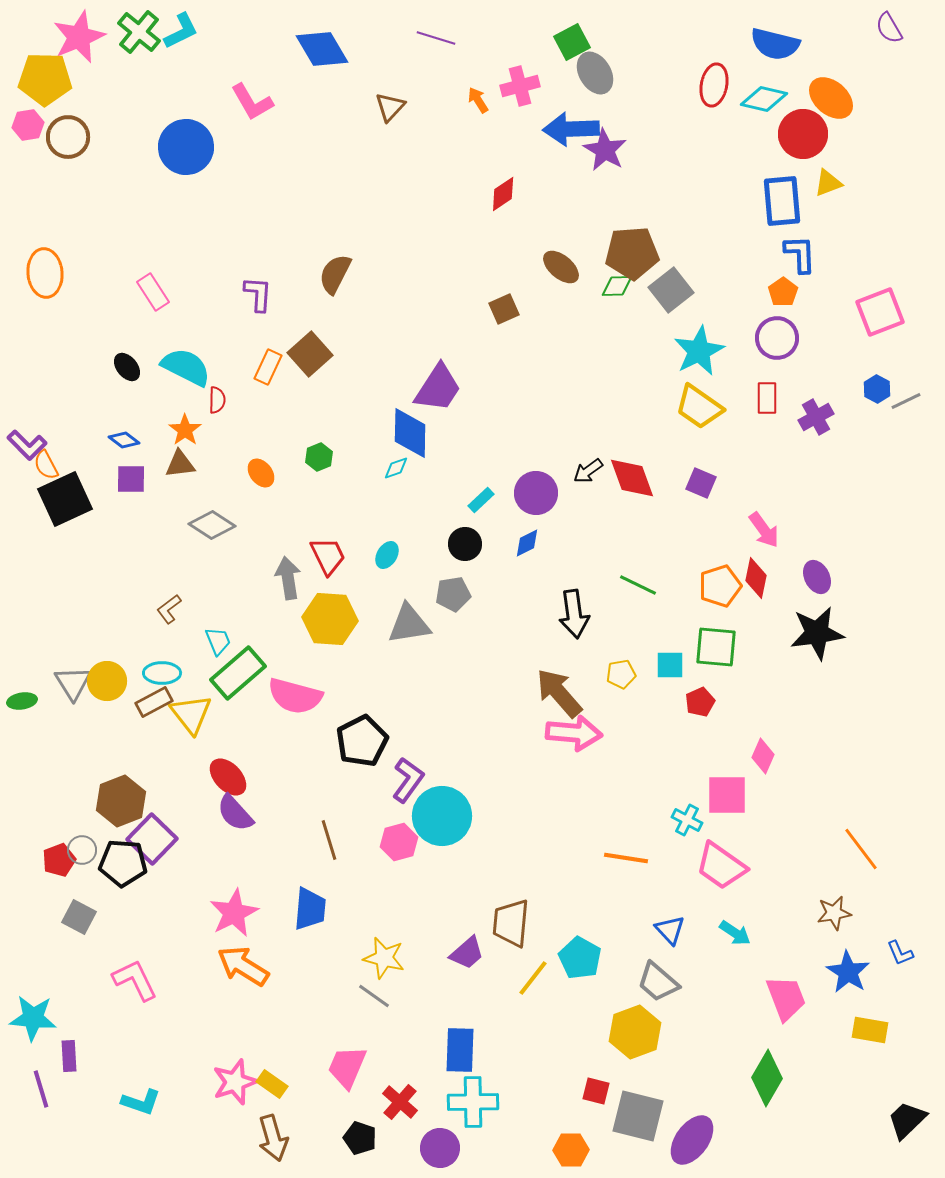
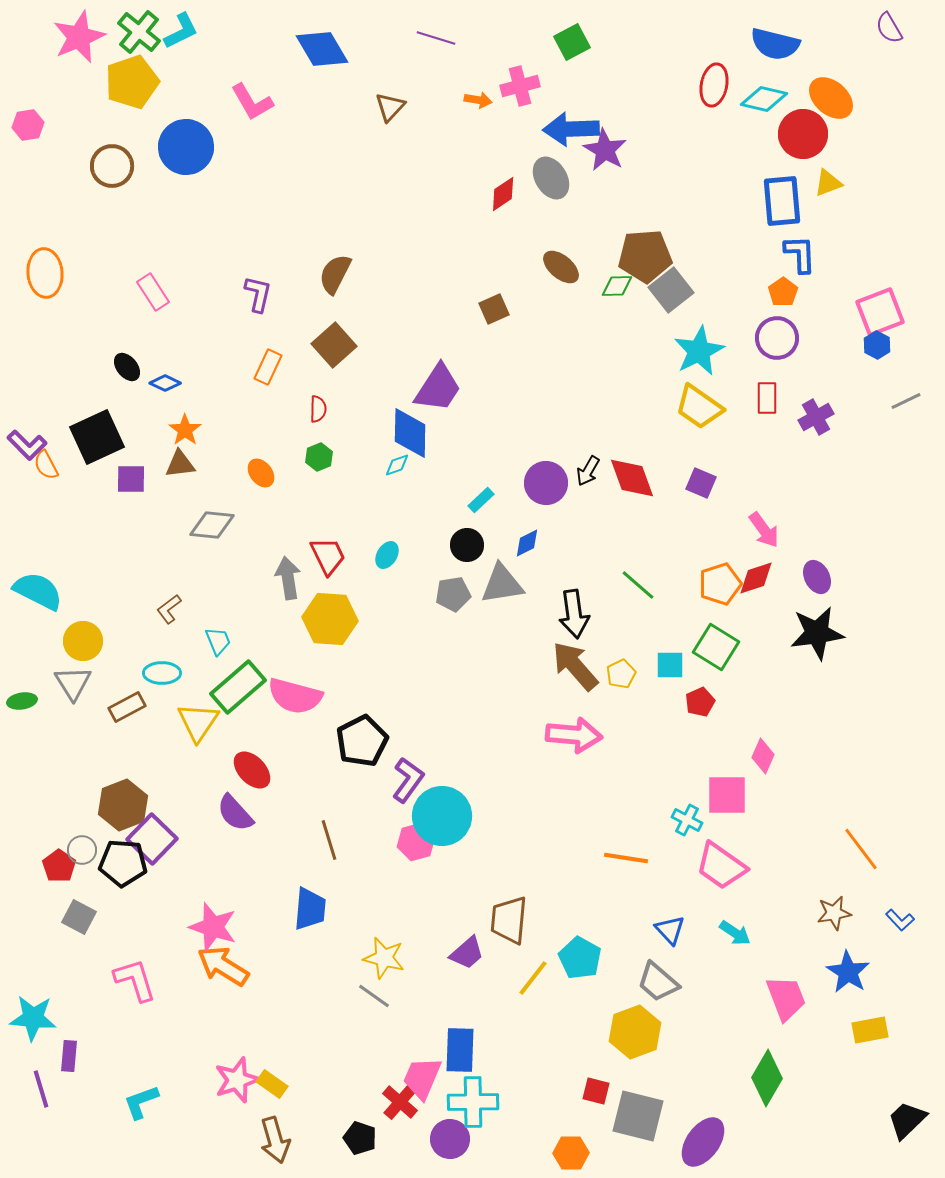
gray ellipse at (595, 73): moved 44 px left, 105 px down
yellow pentagon at (45, 79): moved 87 px right, 3 px down; rotated 20 degrees counterclockwise
orange arrow at (478, 100): rotated 132 degrees clockwise
brown circle at (68, 137): moved 44 px right, 29 px down
brown pentagon at (632, 253): moved 13 px right, 3 px down
purple L-shape at (258, 294): rotated 9 degrees clockwise
brown square at (504, 309): moved 10 px left
brown square at (310, 354): moved 24 px right, 9 px up
cyan semicircle at (186, 367): moved 148 px left, 224 px down
blue hexagon at (877, 389): moved 44 px up
red semicircle at (217, 400): moved 101 px right, 9 px down
blue diamond at (124, 440): moved 41 px right, 57 px up; rotated 12 degrees counterclockwise
cyan diamond at (396, 468): moved 1 px right, 3 px up
black arrow at (588, 471): rotated 24 degrees counterclockwise
purple circle at (536, 493): moved 10 px right, 10 px up
black square at (65, 499): moved 32 px right, 62 px up
gray diamond at (212, 525): rotated 27 degrees counterclockwise
black circle at (465, 544): moved 2 px right, 1 px down
red diamond at (756, 578): rotated 60 degrees clockwise
green line at (638, 585): rotated 15 degrees clockwise
orange pentagon at (720, 586): moved 2 px up
gray triangle at (409, 624): moved 93 px right, 40 px up
green square at (716, 647): rotated 27 degrees clockwise
green rectangle at (238, 673): moved 14 px down
yellow pentagon at (621, 674): rotated 16 degrees counterclockwise
yellow circle at (107, 681): moved 24 px left, 40 px up
brown arrow at (559, 693): moved 16 px right, 27 px up
brown rectangle at (154, 702): moved 27 px left, 5 px down
yellow triangle at (191, 714): moved 7 px right, 8 px down; rotated 12 degrees clockwise
pink arrow at (574, 733): moved 2 px down
red ellipse at (228, 777): moved 24 px right, 7 px up
brown hexagon at (121, 801): moved 2 px right, 4 px down
pink hexagon at (399, 842): moved 17 px right
red pentagon at (59, 860): moved 6 px down; rotated 16 degrees counterclockwise
pink star at (234, 913): moved 21 px left, 14 px down; rotated 27 degrees counterclockwise
brown trapezoid at (511, 923): moved 2 px left, 3 px up
blue L-shape at (900, 953): moved 33 px up; rotated 20 degrees counterclockwise
orange arrow at (243, 966): moved 20 px left
pink L-shape at (135, 980): rotated 9 degrees clockwise
yellow rectangle at (870, 1030): rotated 21 degrees counterclockwise
purple rectangle at (69, 1056): rotated 8 degrees clockwise
pink trapezoid at (347, 1067): moved 75 px right, 11 px down
pink star at (235, 1082): moved 2 px right, 2 px up
cyan L-shape at (141, 1102): rotated 141 degrees clockwise
brown arrow at (273, 1138): moved 2 px right, 2 px down
purple ellipse at (692, 1140): moved 11 px right, 2 px down
purple circle at (440, 1148): moved 10 px right, 9 px up
orange hexagon at (571, 1150): moved 3 px down
